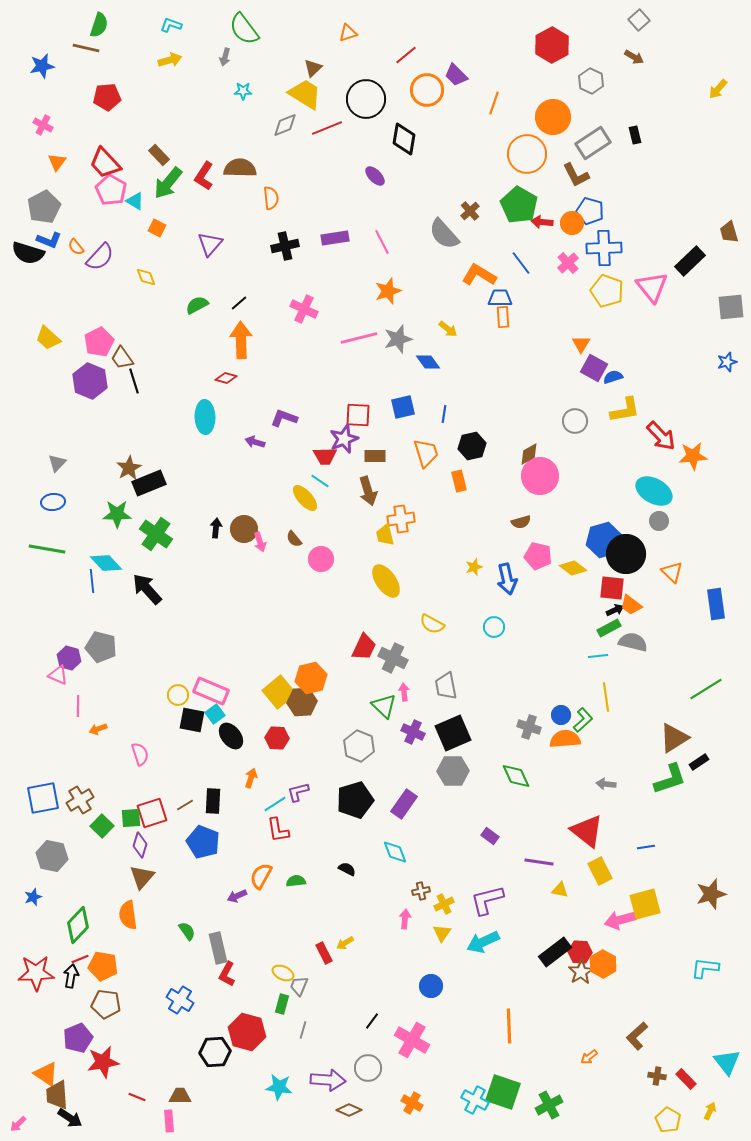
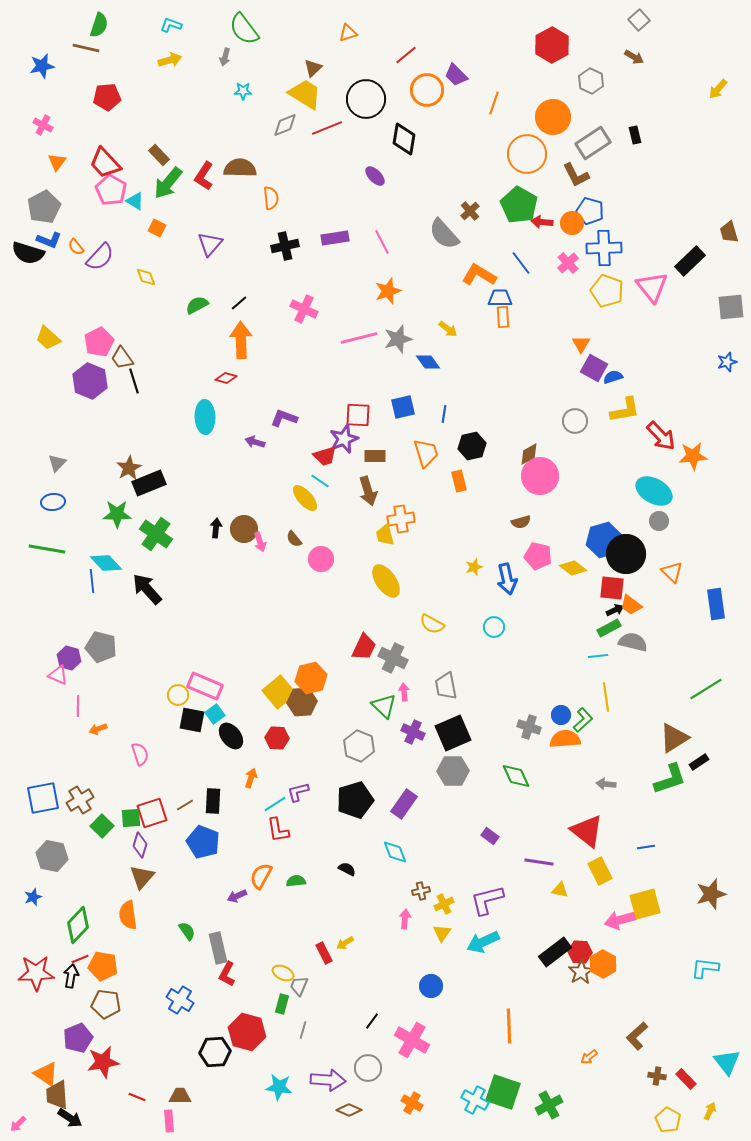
red trapezoid at (325, 456): rotated 15 degrees counterclockwise
pink rectangle at (211, 691): moved 6 px left, 5 px up
